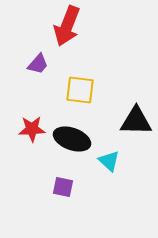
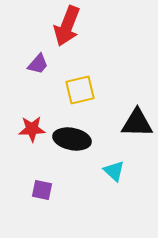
yellow square: rotated 20 degrees counterclockwise
black triangle: moved 1 px right, 2 px down
black ellipse: rotated 9 degrees counterclockwise
cyan triangle: moved 5 px right, 10 px down
purple square: moved 21 px left, 3 px down
